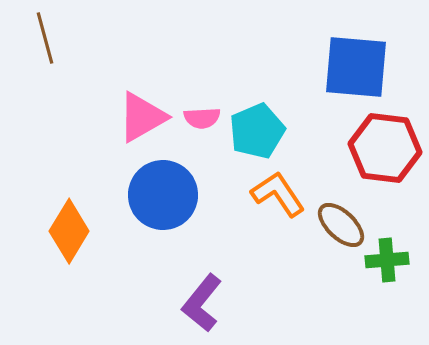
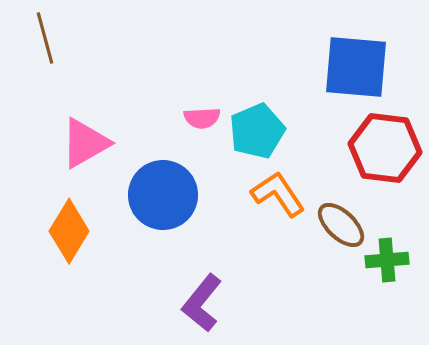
pink triangle: moved 57 px left, 26 px down
